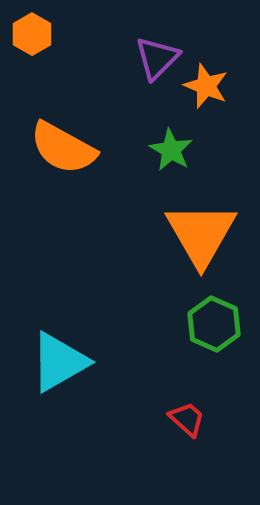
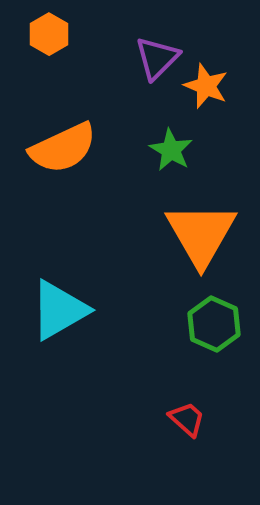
orange hexagon: moved 17 px right
orange semicircle: rotated 54 degrees counterclockwise
cyan triangle: moved 52 px up
